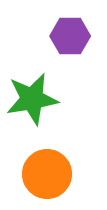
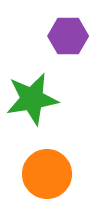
purple hexagon: moved 2 px left
